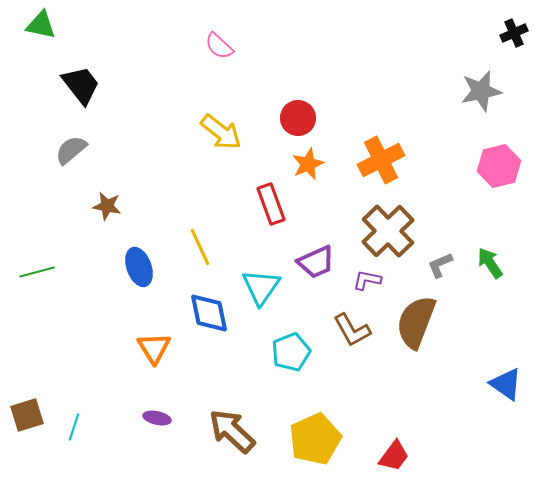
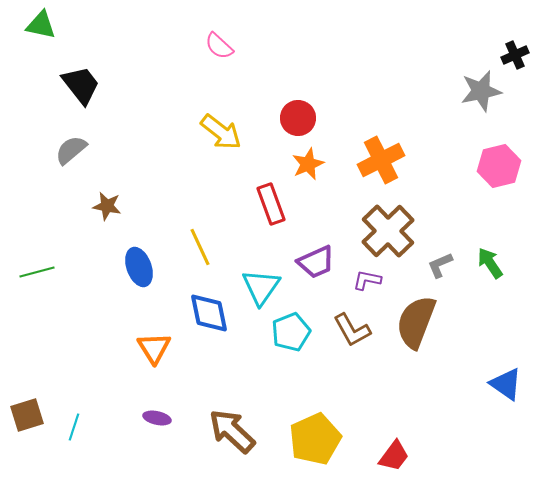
black cross: moved 1 px right, 22 px down
cyan pentagon: moved 20 px up
